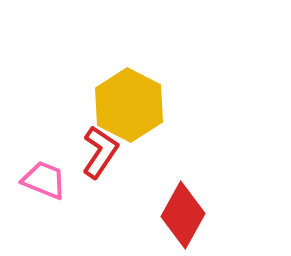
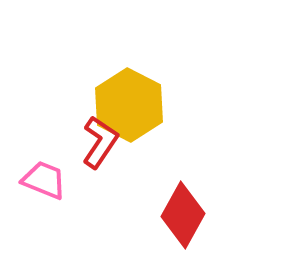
red L-shape: moved 10 px up
